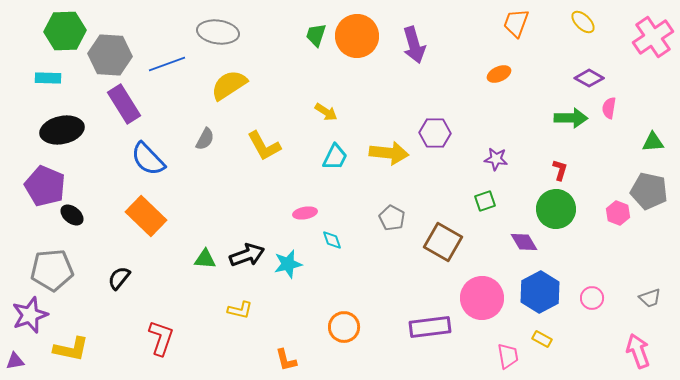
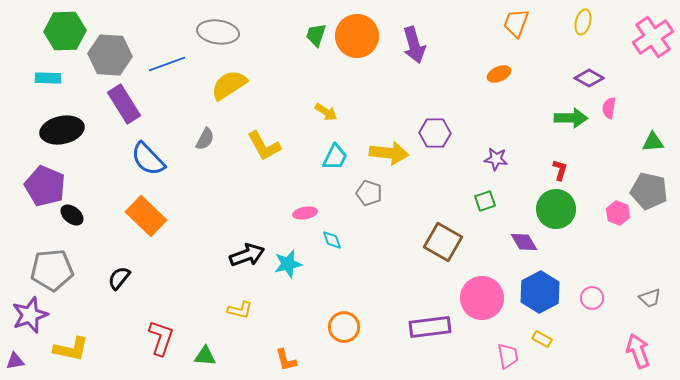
yellow ellipse at (583, 22): rotated 60 degrees clockwise
gray pentagon at (392, 218): moved 23 px left, 25 px up; rotated 10 degrees counterclockwise
green triangle at (205, 259): moved 97 px down
